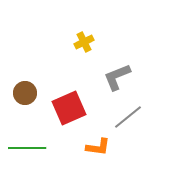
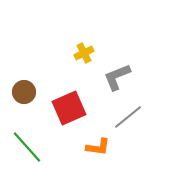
yellow cross: moved 11 px down
brown circle: moved 1 px left, 1 px up
green line: moved 1 px up; rotated 48 degrees clockwise
